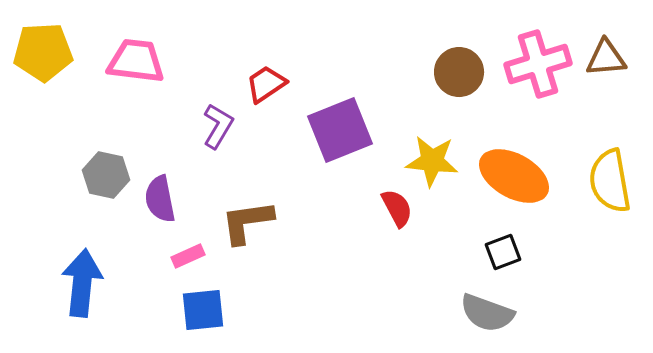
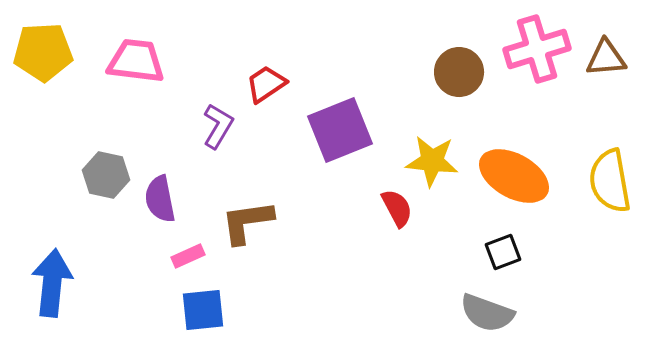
pink cross: moved 1 px left, 15 px up
blue arrow: moved 30 px left
